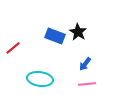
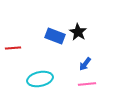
red line: rotated 35 degrees clockwise
cyan ellipse: rotated 20 degrees counterclockwise
